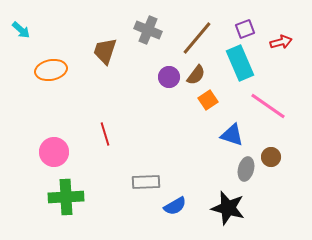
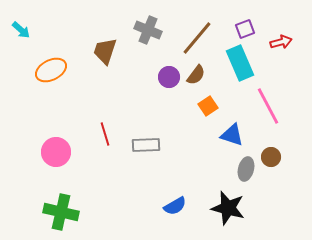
orange ellipse: rotated 16 degrees counterclockwise
orange square: moved 6 px down
pink line: rotated 27 degrees clockwise
pink circle: moved 2 px right
gray rectangle: moved 37 px up
green cross: moved 5 px left, 15 px down; rotated 16 degrees clockwise
